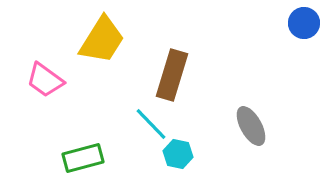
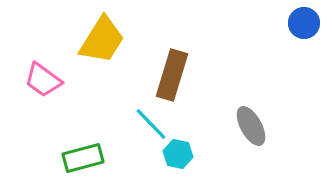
pink trapezoid: moved 2 px left
